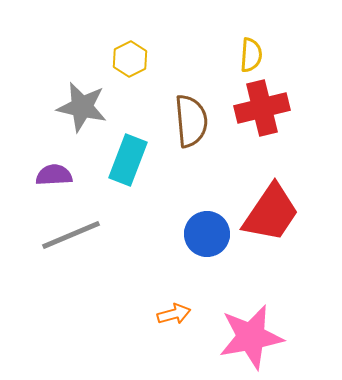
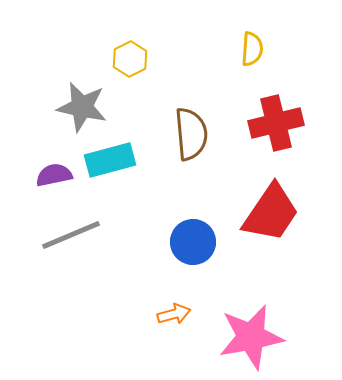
yellow semicircle: moved 1 px right, 6 px up
red cross: moved 14 px right, 15 px down
brown semicircle: moved 13 px down
cyan rectangle: moved 18 px left; rotated 54 degrees clockwise
purple semicircle: rotated 9 degrees counterclockwise
blue circle: moved 14 px left, 8 px down
